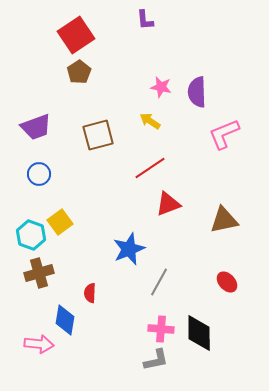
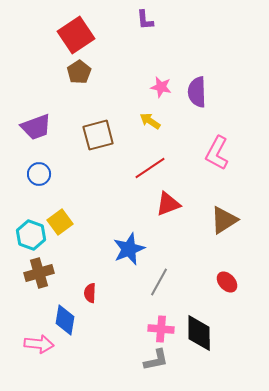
pink L-shape: moved 7 px left, 19 px down; rotated 40 degrees counterclockwise
brown triangle: rotated 20 degrees counterclockwise
